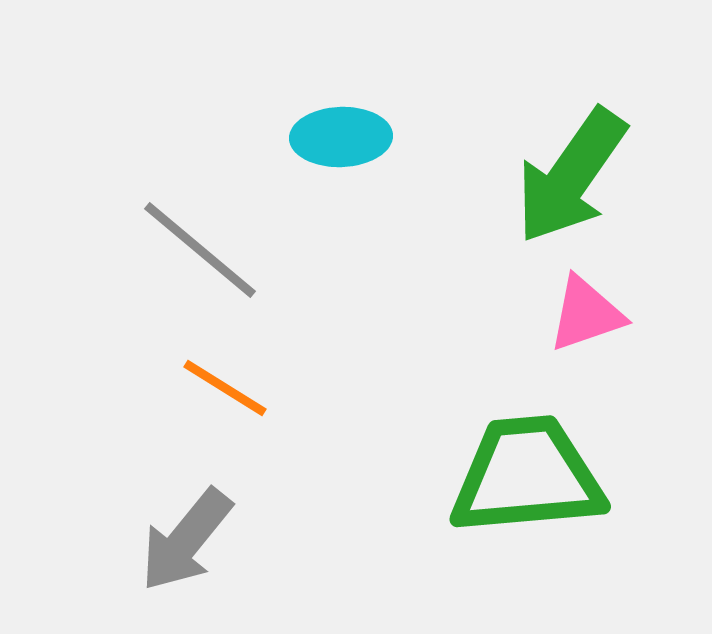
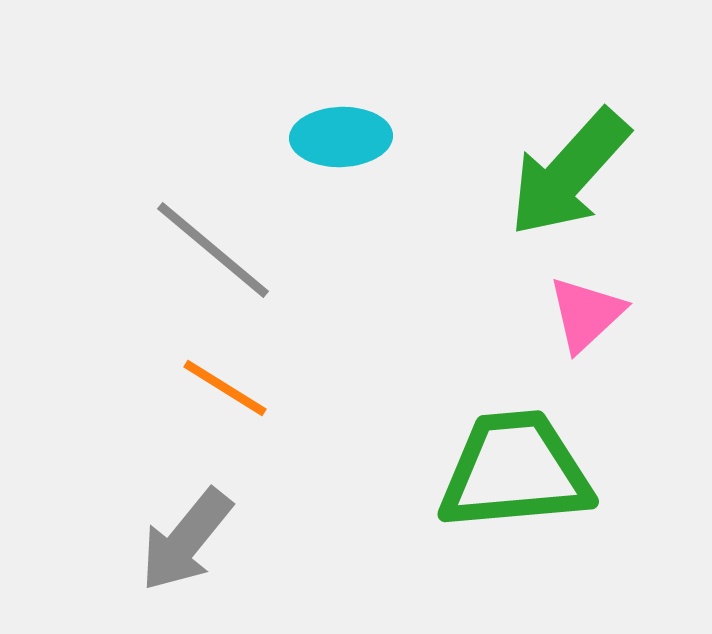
green arrow: moved 2 px left, 3 px up; rotated 7 degrees clockwise
gray line: moved 13 px right
pink triangle: rotated 24 degrees counterclockwise
green trapezoid: moved 12 px left, 5 px up
